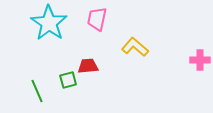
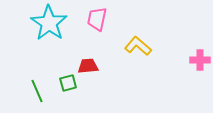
yellow L-shape: moved 3 px right, 1 px up
green square: moved 3 px down
